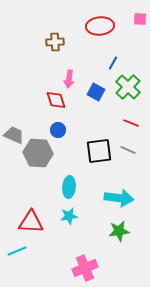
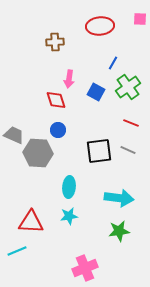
green cross: rotated 10 degrees clockwise
